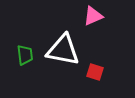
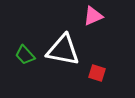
green trapezoid: rotated 145 degrees clockwise
red square: moved 2 px right, 1 px down
